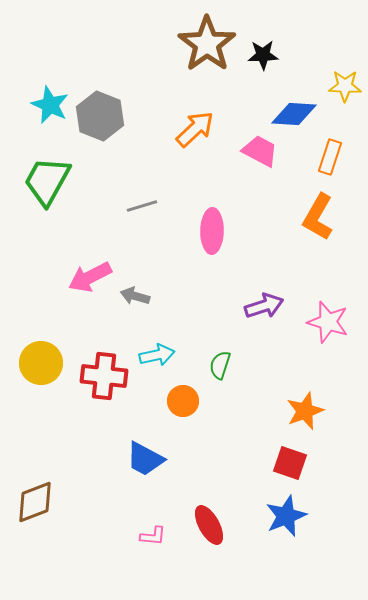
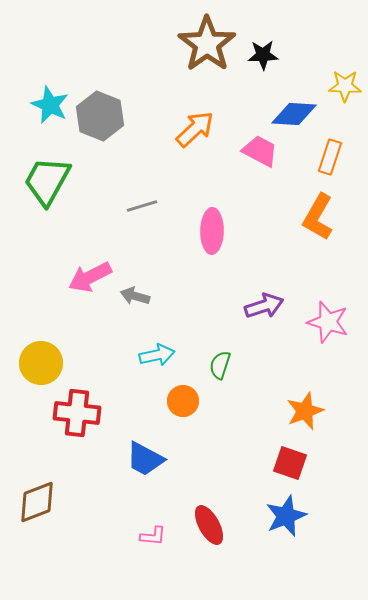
red cross: moved 27 px left, 37 px down
brown diamond: moved 2 px right
